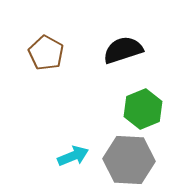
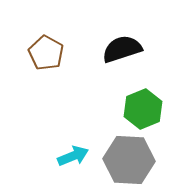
black semicircle: moved 1 px left, 1 px up
